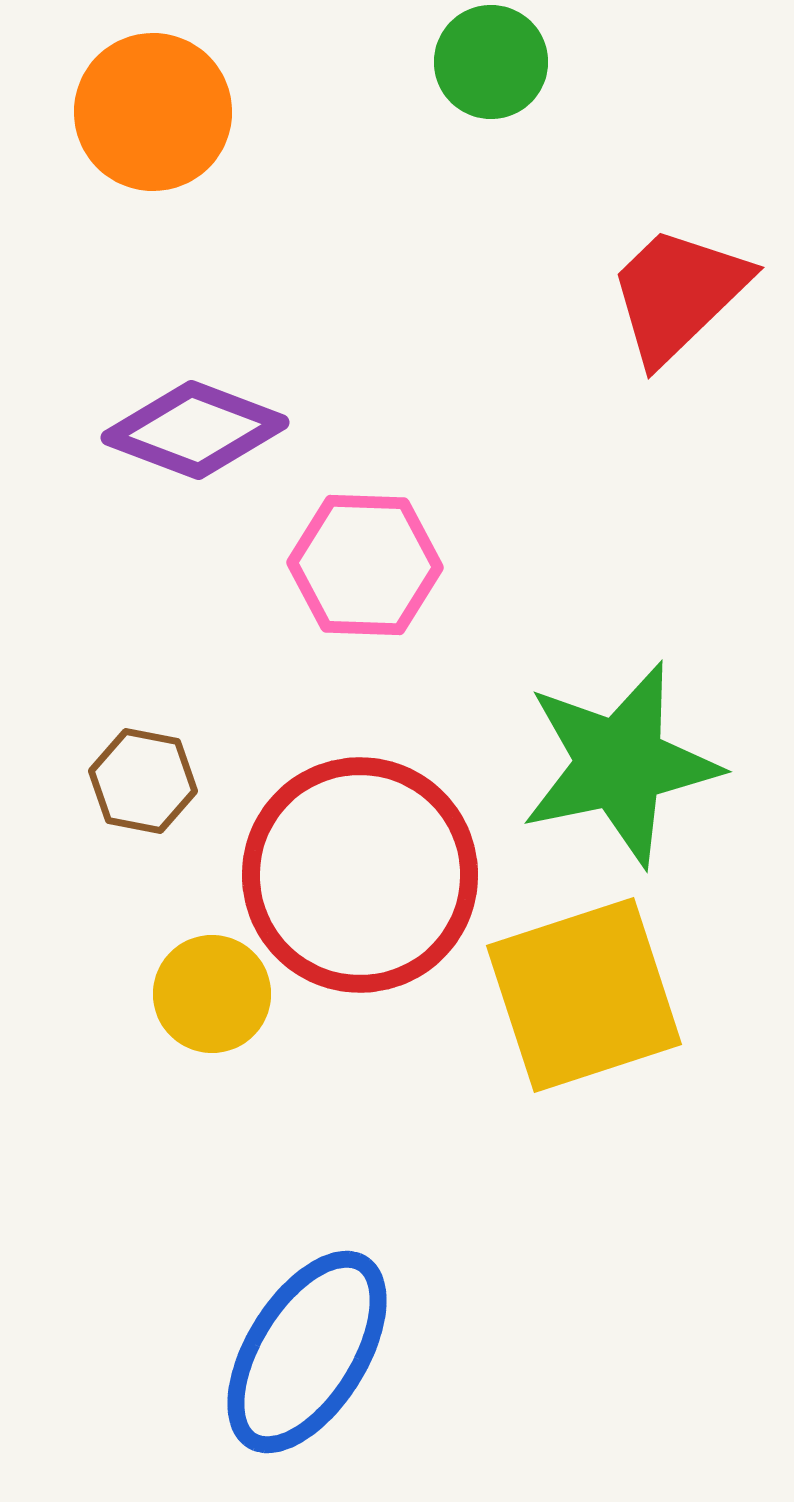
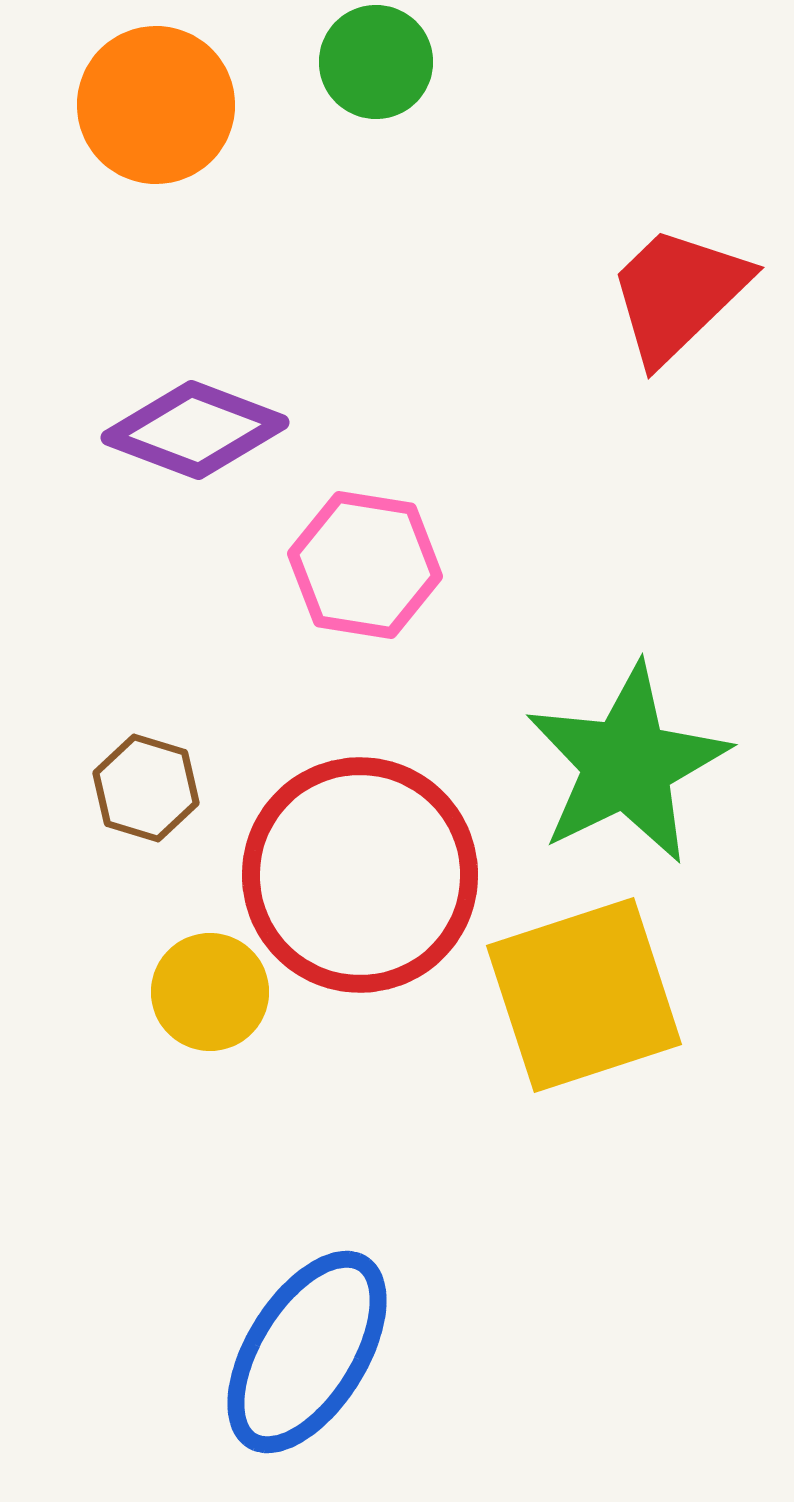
green circle: moved 115 px left
orange circle: moved 3 px right, 7 px up
pink hexagon: rotated 7 degrees clockwise
green star: moved 7 px right; rotated 14 degrees counterclockwise
brown hexagon: moved 3 px right, 7 px down; rotated 6 degrees clockwise
yellow circle: moved 2 px left, 2 px up
